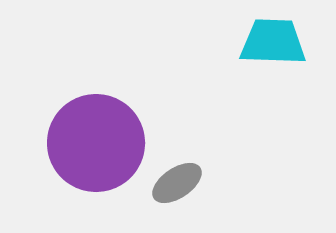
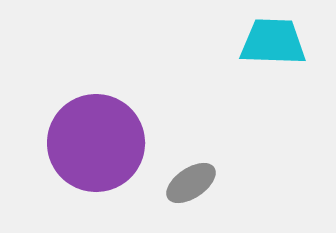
gray ellipse: moved 14 px right
